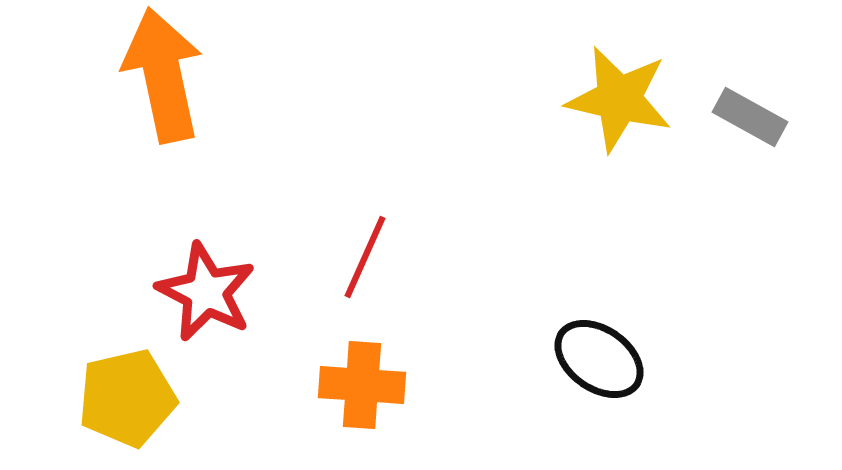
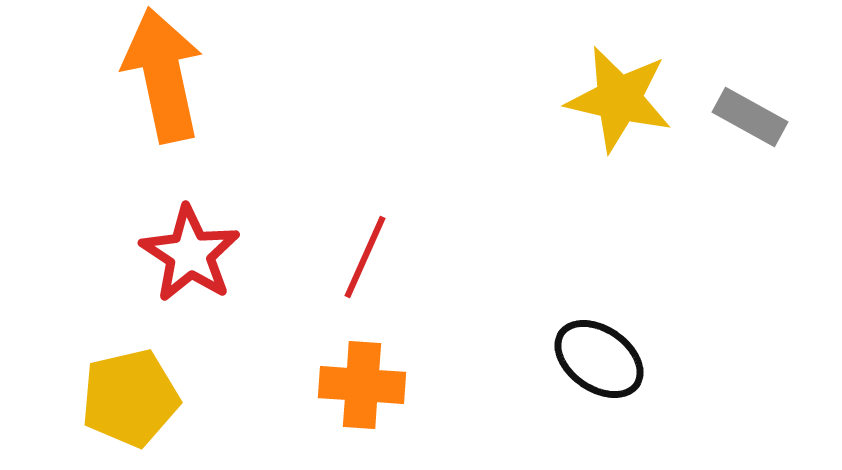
red star: moved 16 px left, 38 px up; rotated 6 degrees clockwise
yellow pentagon: moved 3 px right
